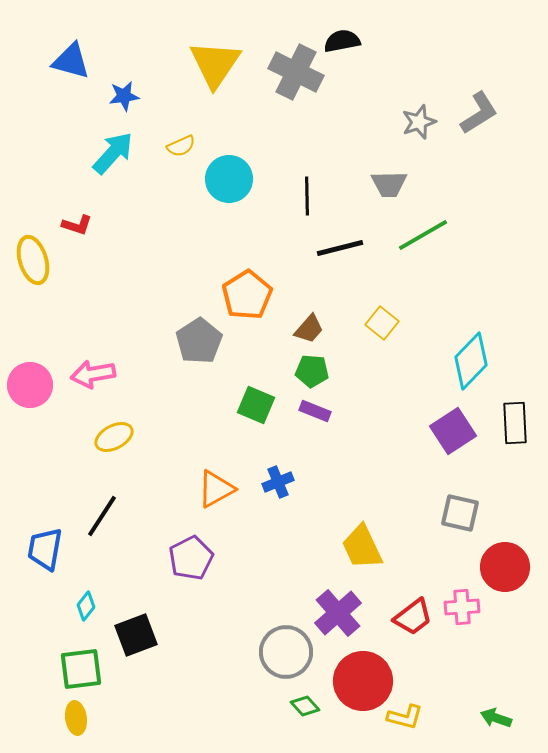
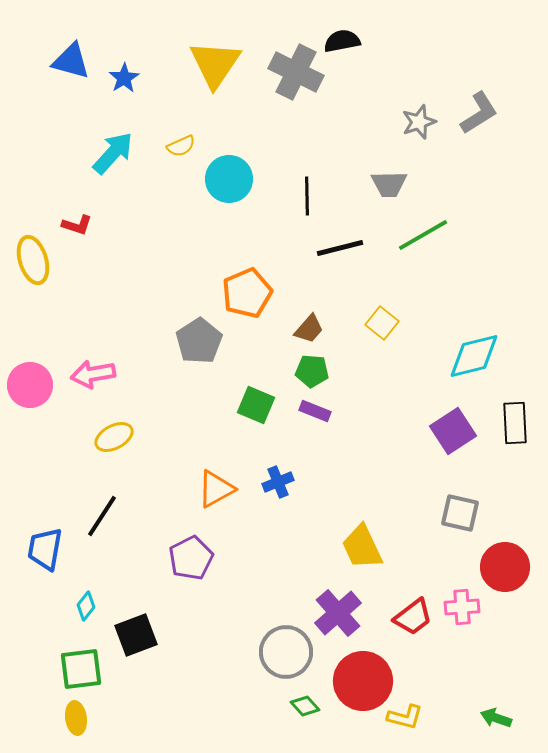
blue star at (124, 96): moved 18 px up; rotated 24 degrees counterclockwise
orange pentagon at (247, 295): moved 2 px up; rotated 9 degrees clockwise
cyan diamond at (471, 361): moved 3 px right, 5 px up; rotated 32 degrees clockwise
